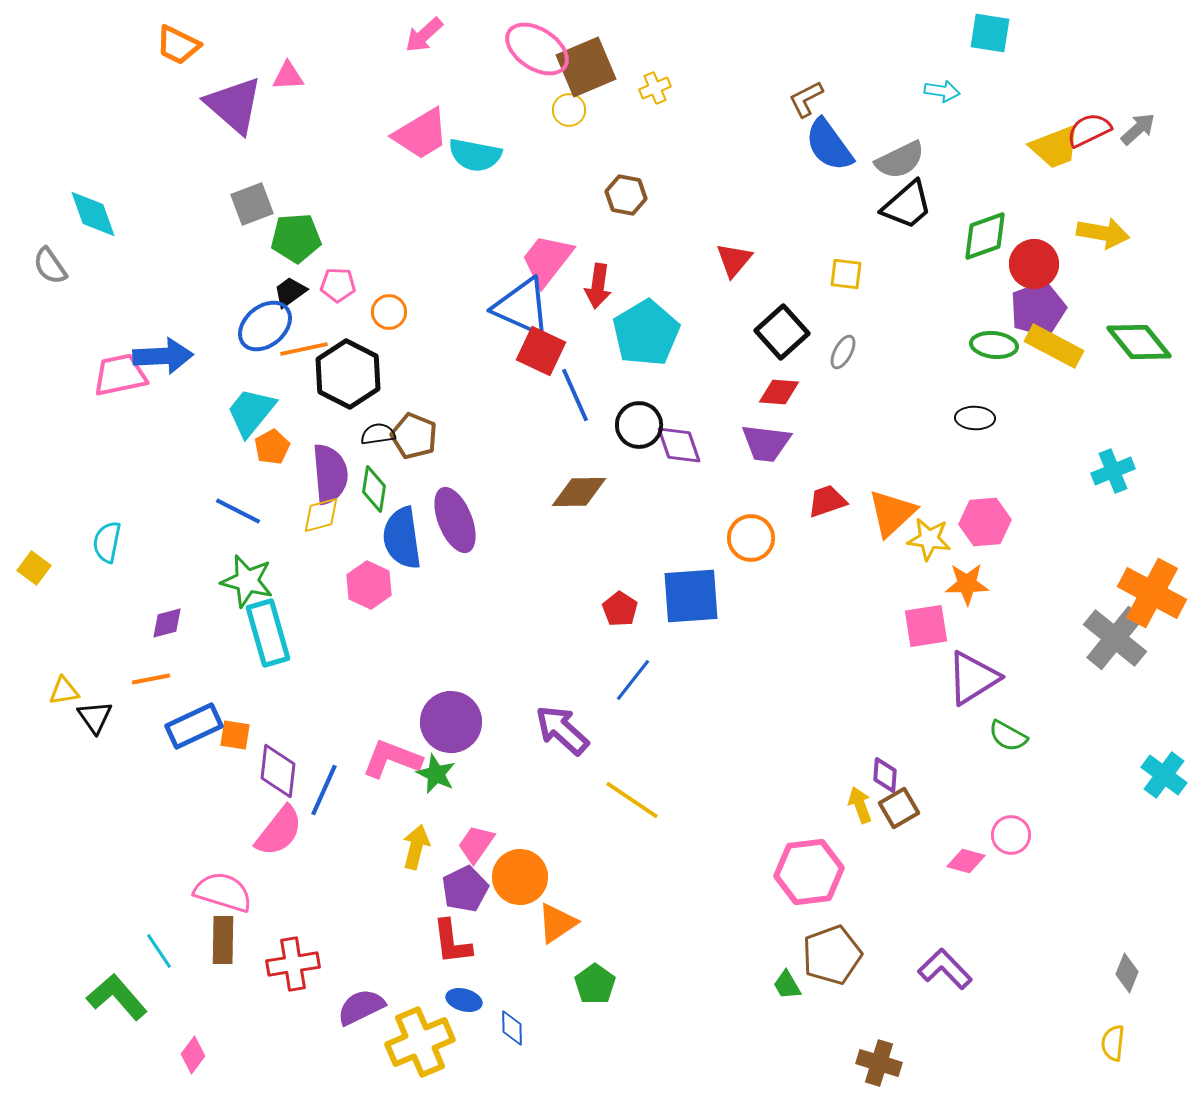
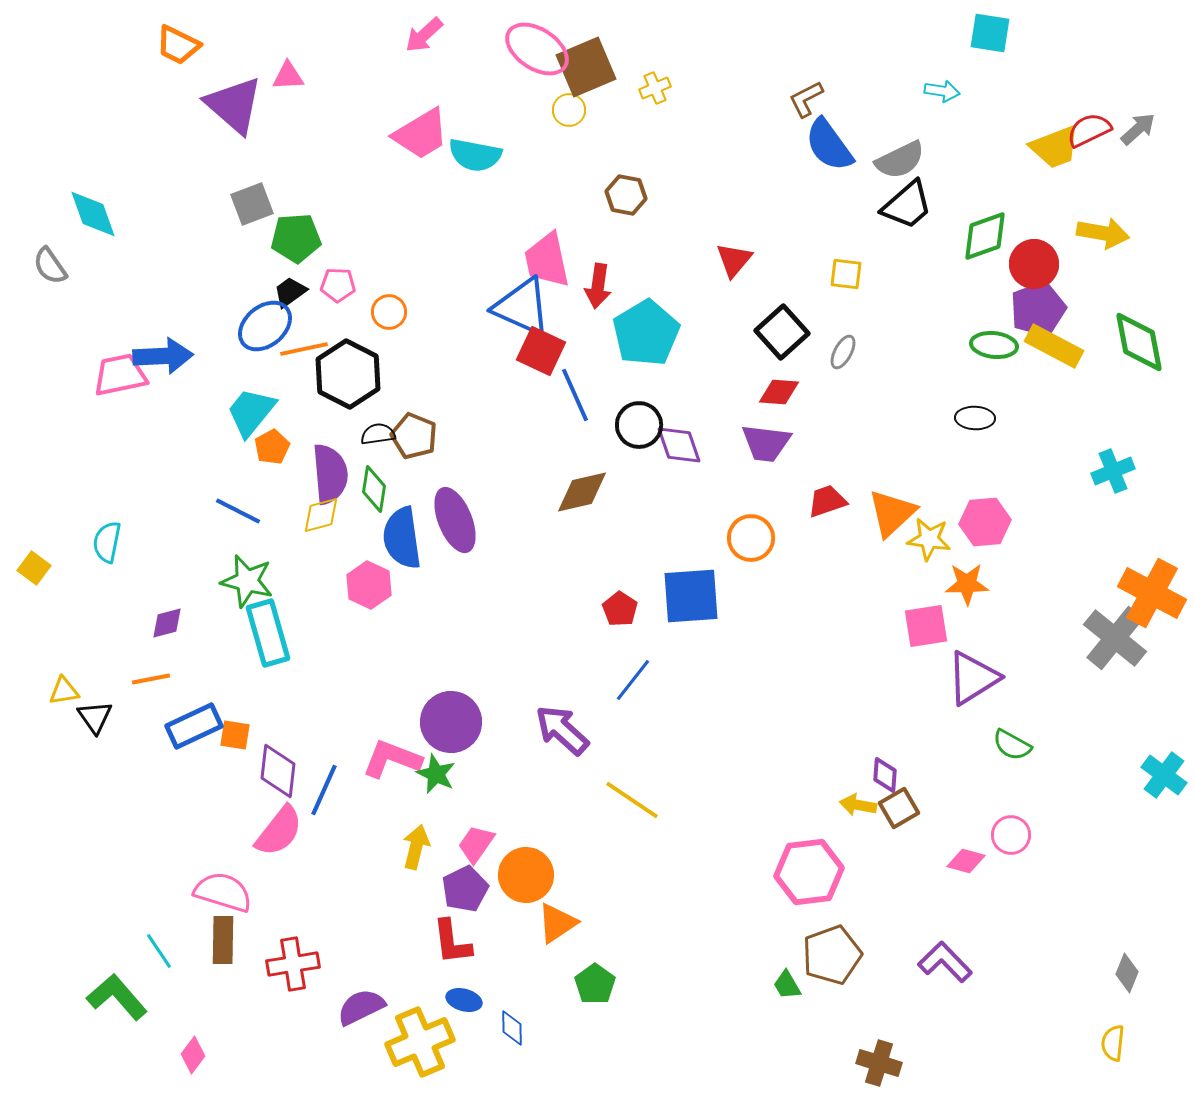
pink trapezoid at (547, 260): rotated 50 degrees counterclockwise
green diamond at (1139, 342): rotated 28 degrees clockwise
brown diamond at (579, 492): moved 3 px right; rotated 12 degrees counterclockwise
green semicircle at (1008, 736): moved 4 px right, 9 px down
yellow arrow at (860, 805): moved 2 px left; rotated 60 degrees counterclockwise
orange circle at (520, 877): moved 6 px right, 2 px up
purple L-shape at (945, 969): moved 7 px up
